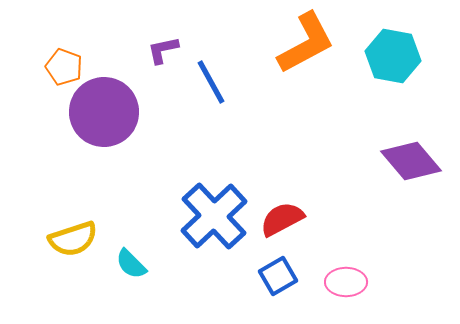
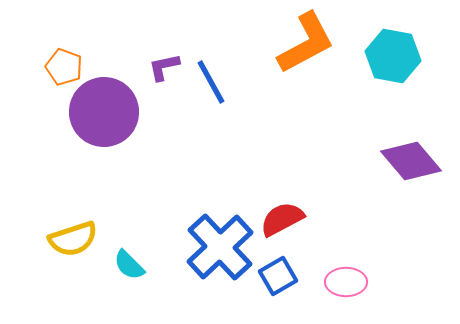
purple L-shape: moved 1 px right, 17 px down
blue cross: moved 6 px right, 31 px down
cyan semicircle: moved 2 px left, 1 px down
